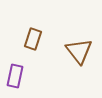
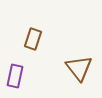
brown triangle: moved 17 px down
